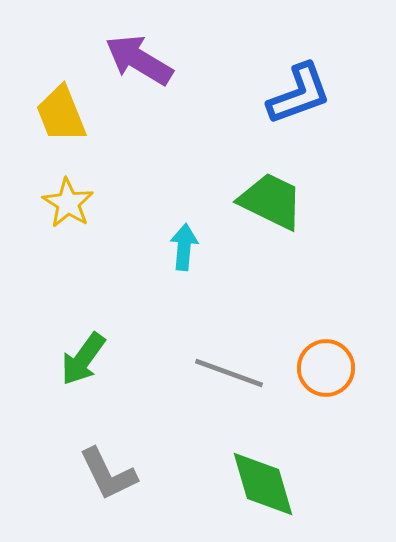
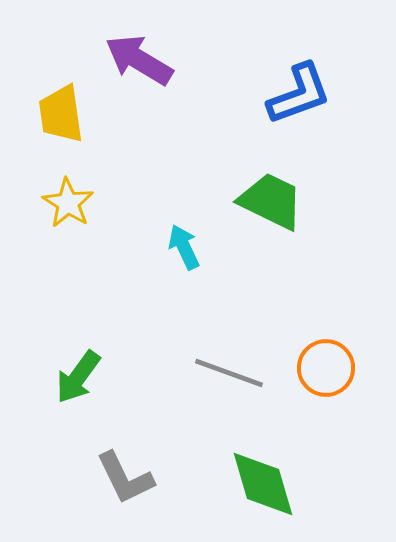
yellow trapezoid: rotated 14 degrees clockwise
cyan arrow: rotated 30 degrees counterclockwise
green arrow: moved 5 px left, 18 px down
gray L-shape: moved 17 px right, 4 px down
